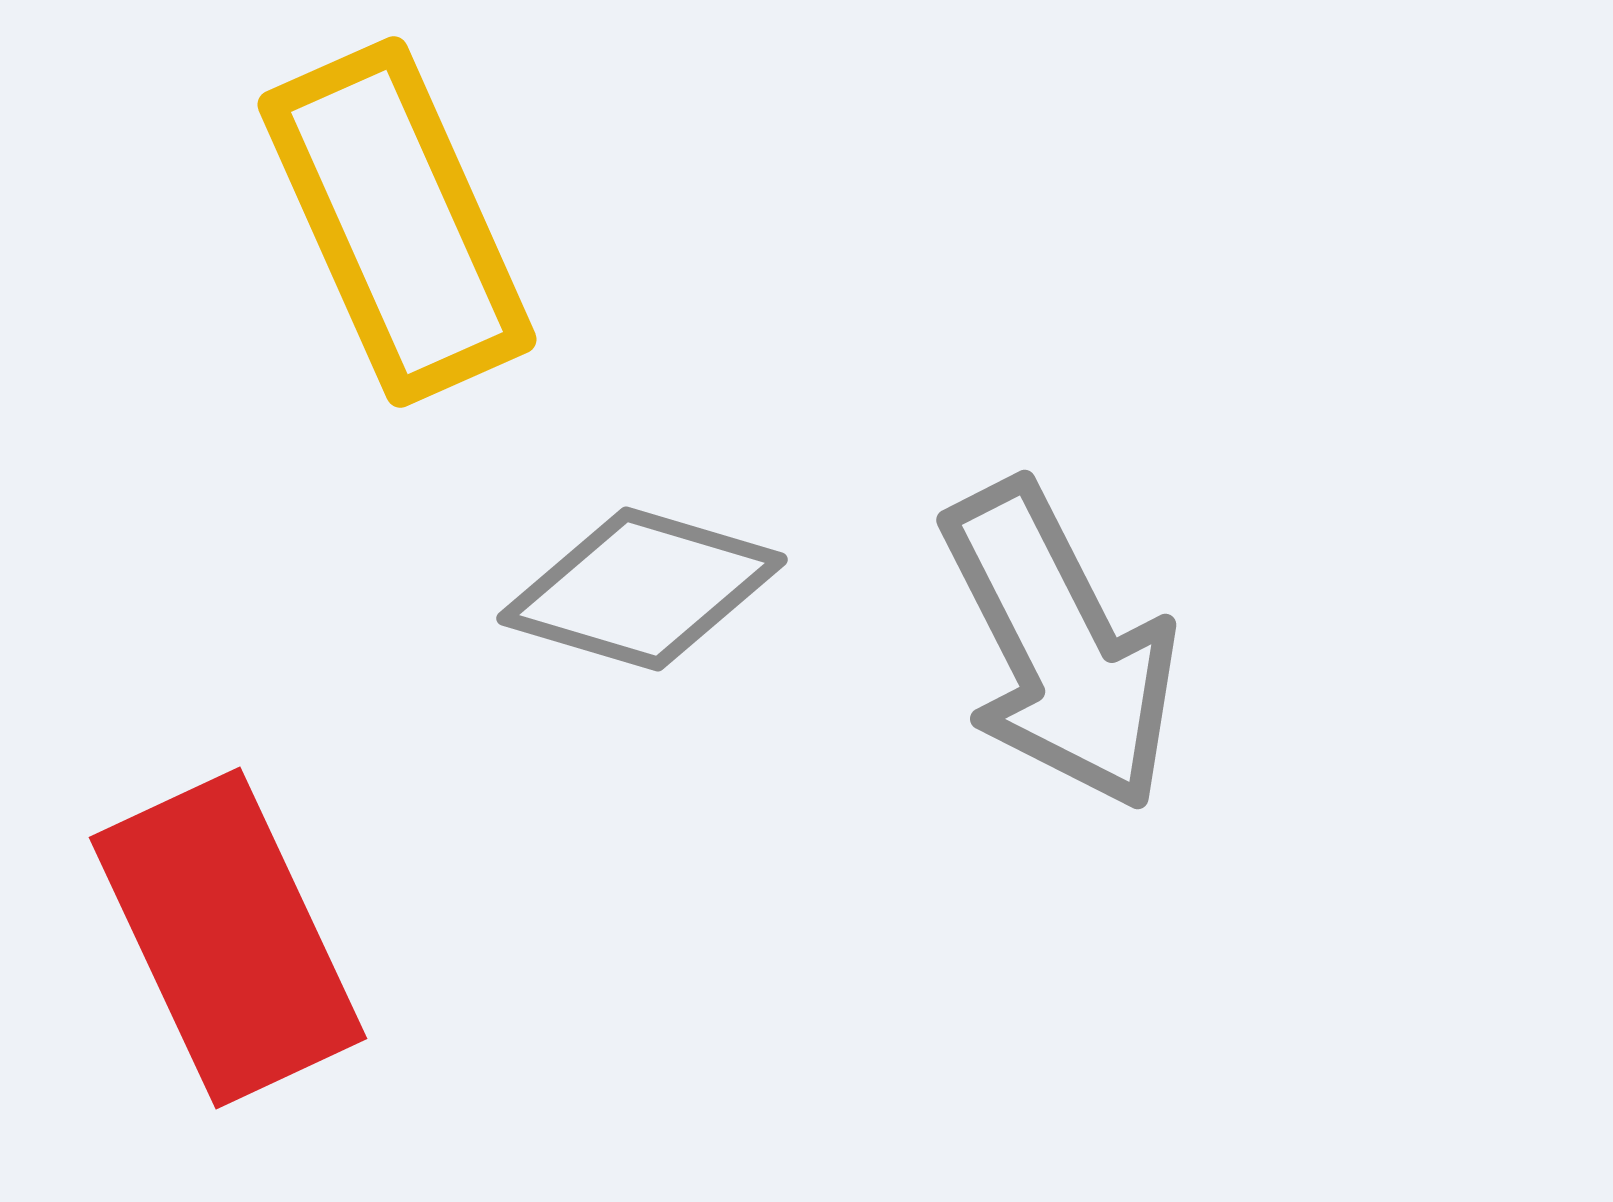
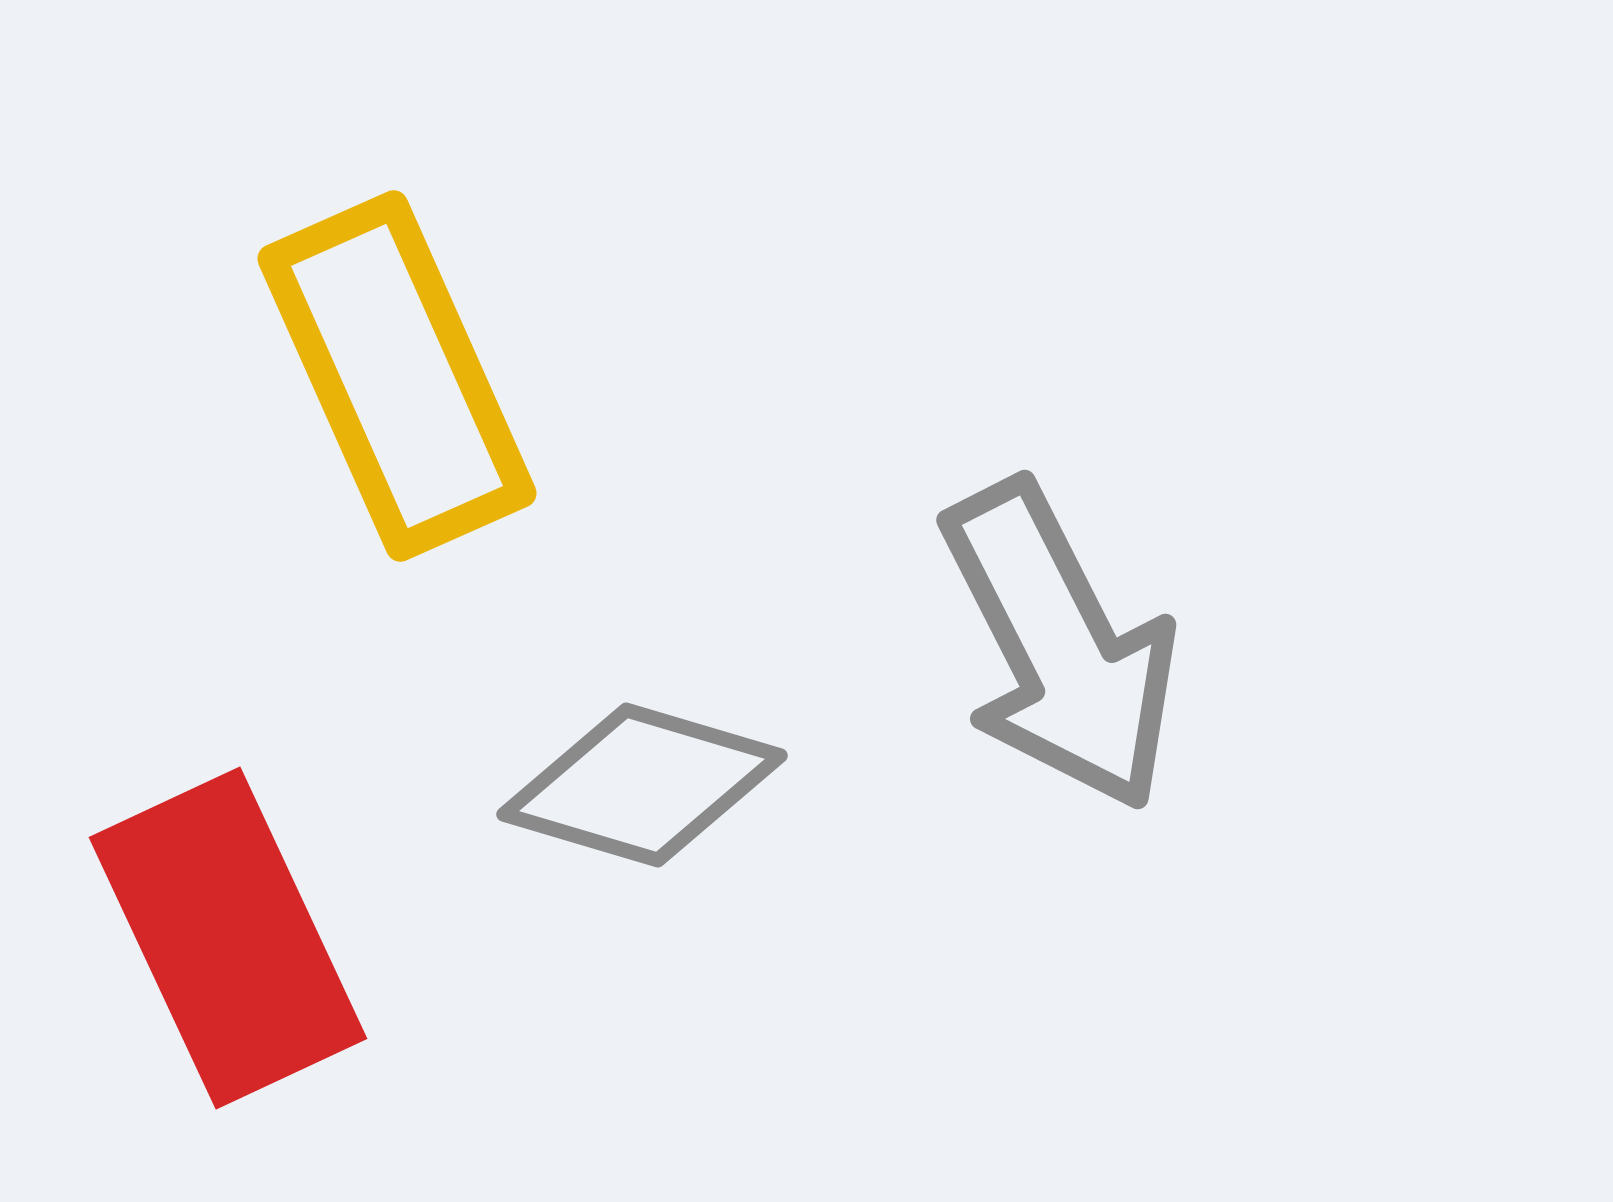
yellow rectangle: moved 154 px down
gray diamond: moved 196 px down
